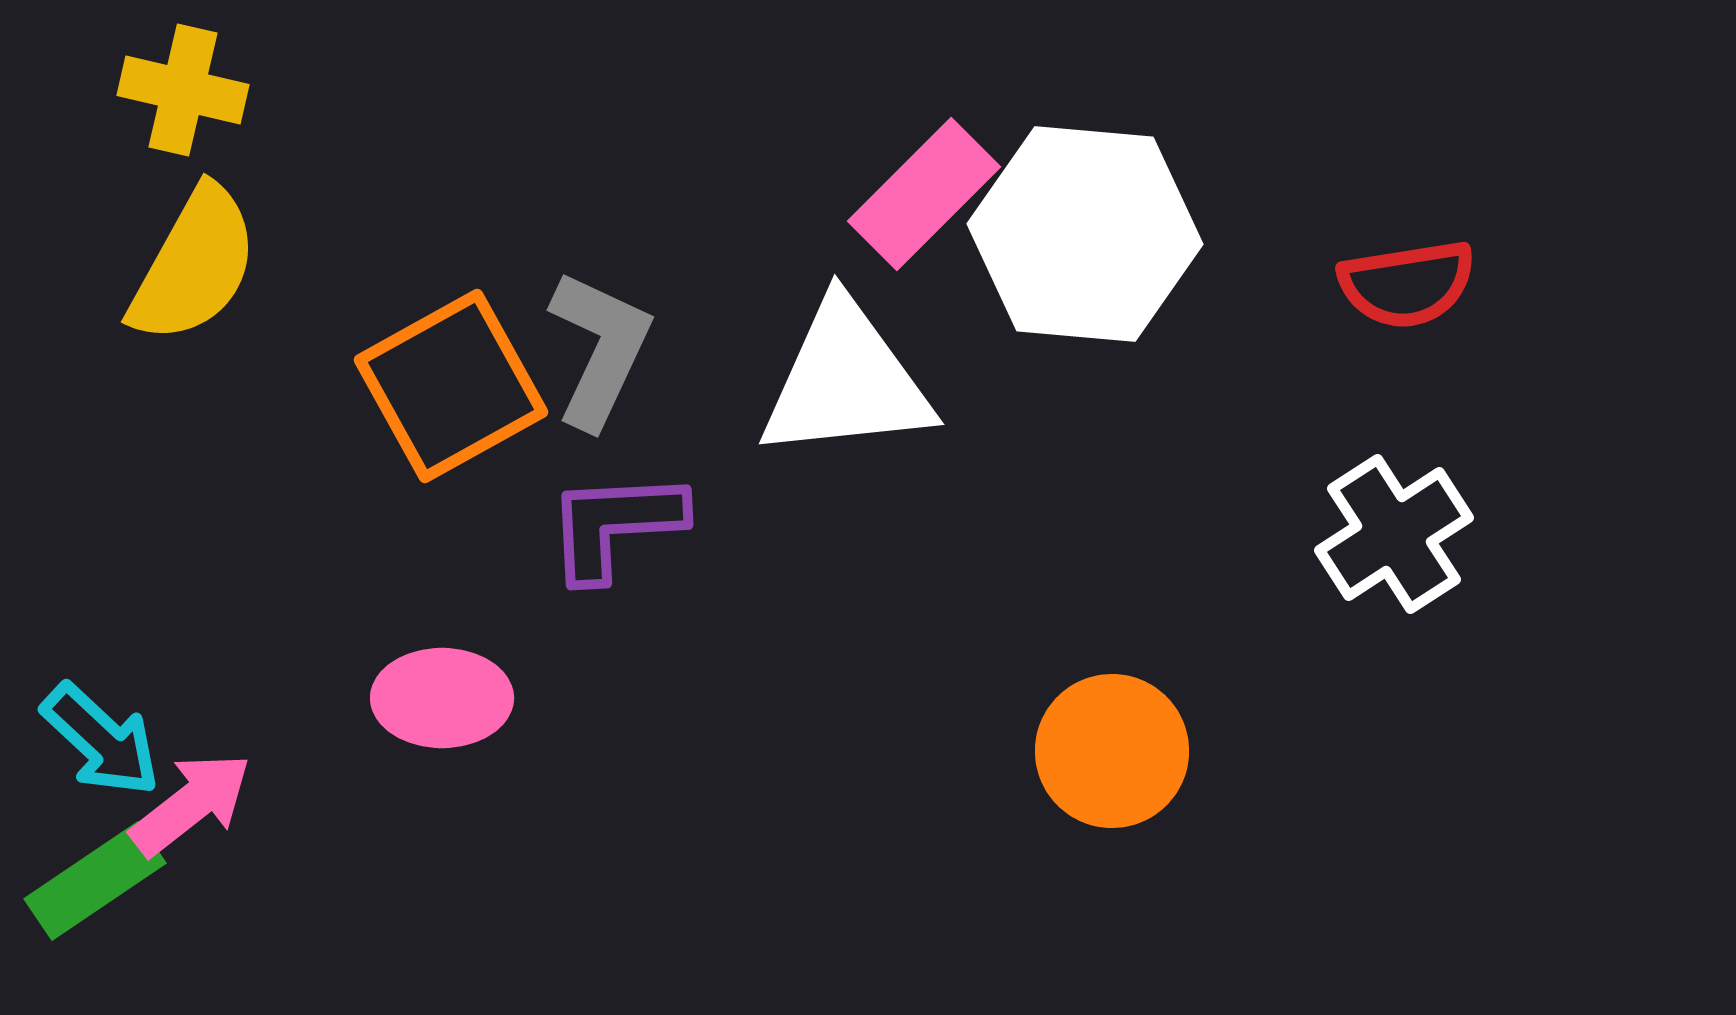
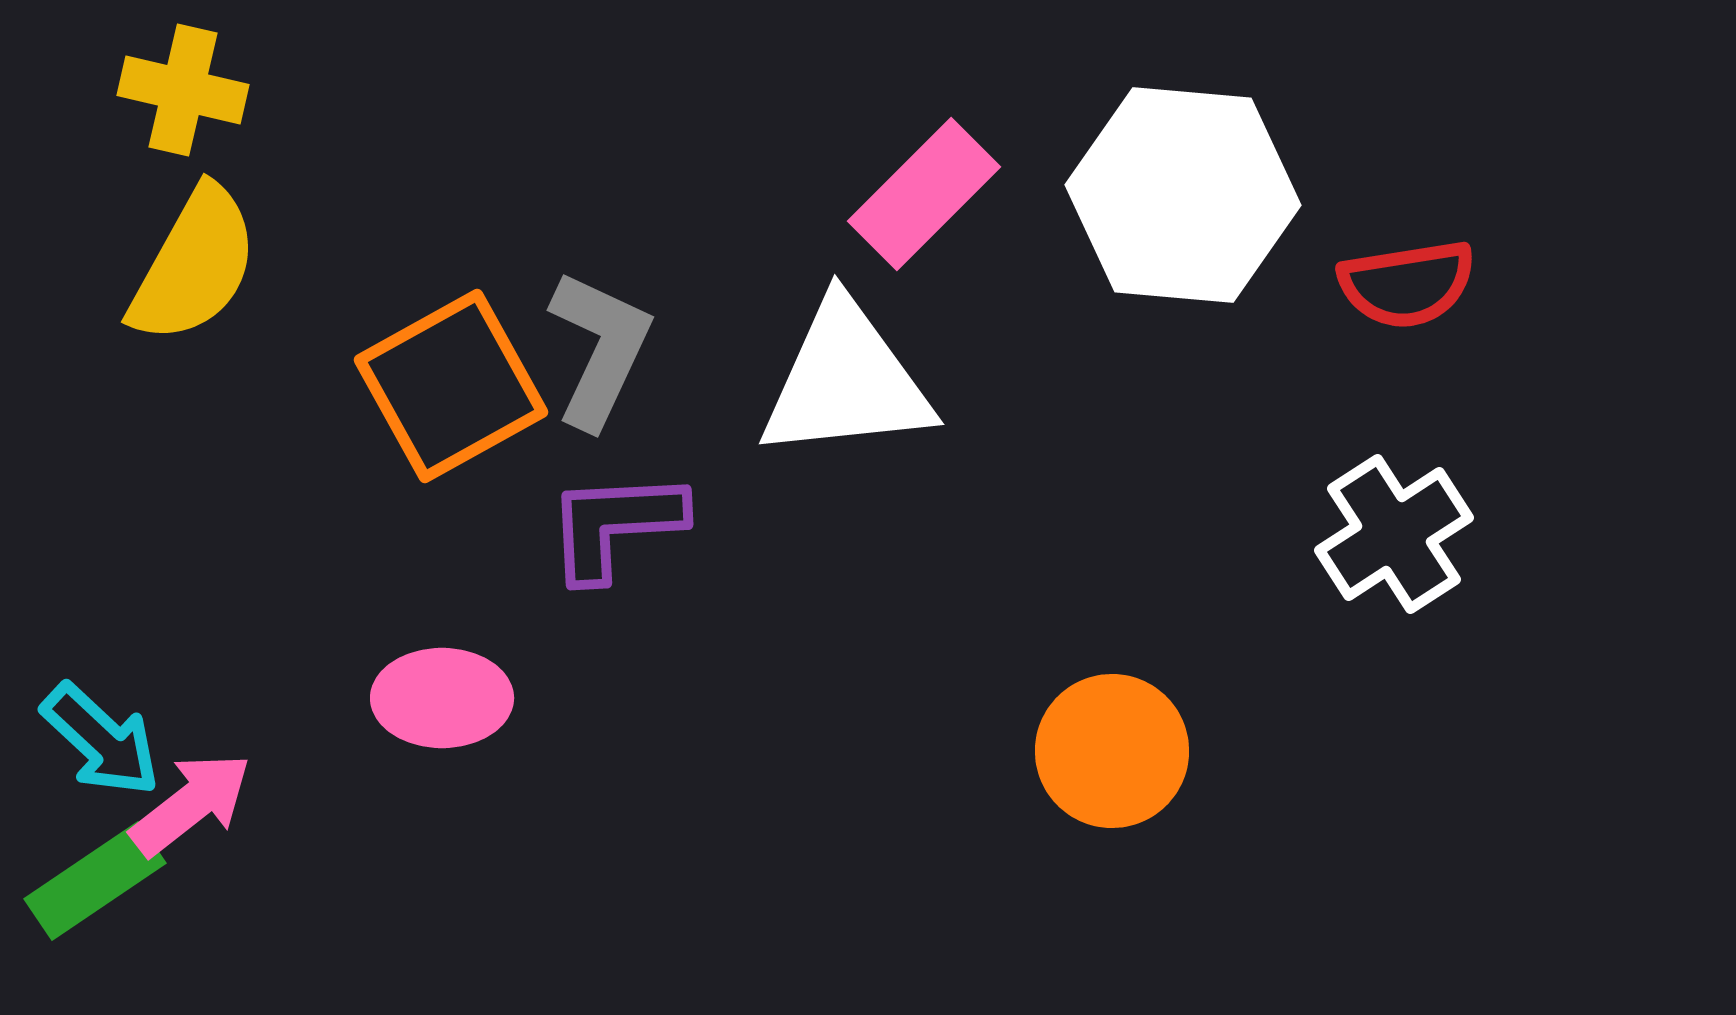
white hexagon: moved 98 px right, 39 px up
